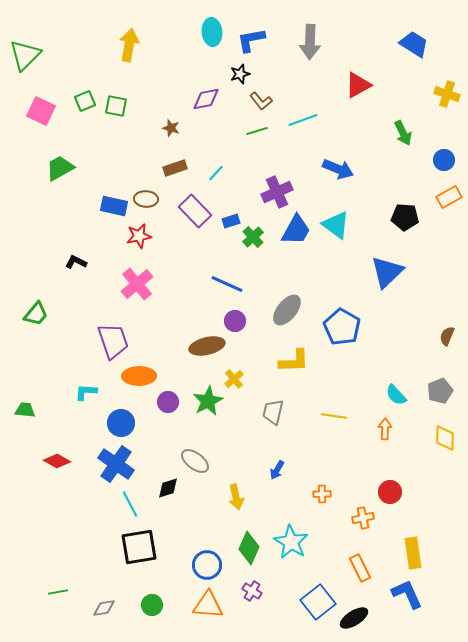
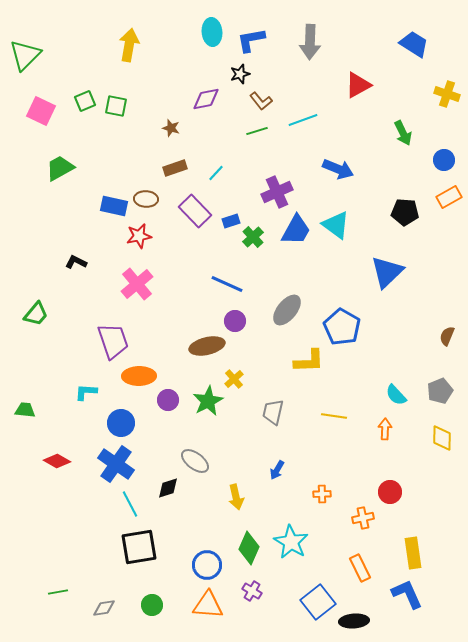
black pentagon at (405, 217): moved 5 px up
yellow L-shape at (294, 361): moved 15 px right
purple circle at (168, 402): moved 2 px up
yellow diamond at (445, 438): moved 3 px left
black ellipse at (354, 618): moved 3 px down; rotated 28 degrees clockwise
